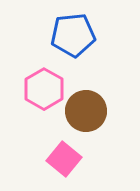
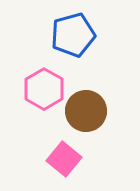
blue pentagon: rotated 9 degrees counterclockwise
